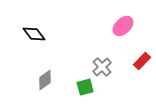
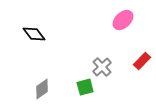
pink ellipse: moved 6 px up
gray diamond: moved 3 px left, 9 px down
